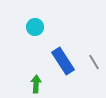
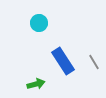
cyan circle: moved 4 px right, 4 px up
green arrow: rotated 72 degrees clockwise
